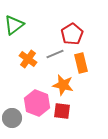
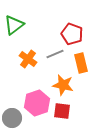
red pentagon: rotated 20 degrees counterclockwise
pink hexagon: rotated 20 degrees clockwise
